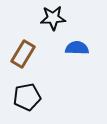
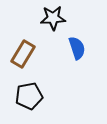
blue semicircle: rotated 70 degrees clockwise
black pentagon: moved 2 px right, 1 px up
